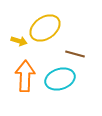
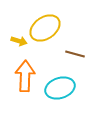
cyan ellipse: moved 9 px down
